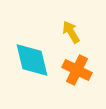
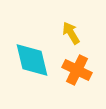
yellow arrow: moved 1 px down
